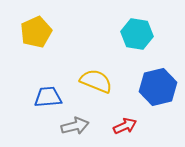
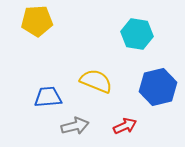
yellow pentagon: moved 1 px right, 11 px up; rotated 20 degrees clockwise
